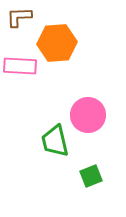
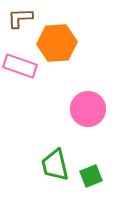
brown L-shape: moved 1 px right, 1 px down
pink rectangle: rotated 16 degrees clockwise
pink circle: moved 6 px up
green trapezoid: moved 24 px down
